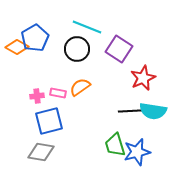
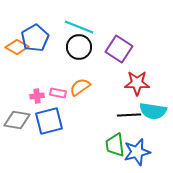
cyan line: moved 8 px left
black circle: moved 2 px right, 2 px up
red star: moved 6 px left, 5 px down; rotated 25 degrees clockwise
black line: moved 1 px left, 4 px down
green trapezoid: rotated 10 degrees clockwise
gray diamond: moved 24 px left, 32 px up
